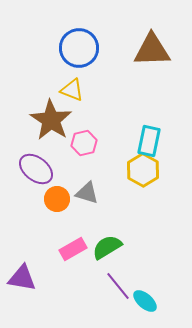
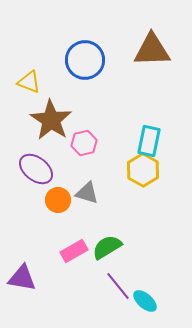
blue circle: moved 6 px right, 12 px down
yellow triangle: moved 43 px left, 8 px up
orange circle: moved 1 px right, 1 px down
pink rectangle: moved 1 px right, 2 px down
